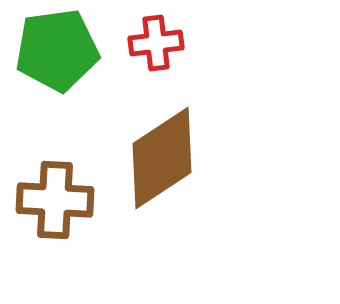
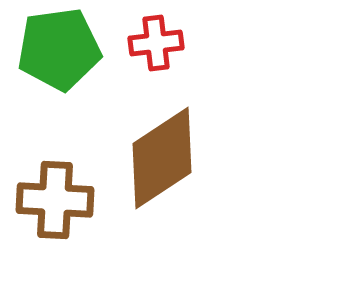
green pentagon: moved 2 px right, 1 px up
